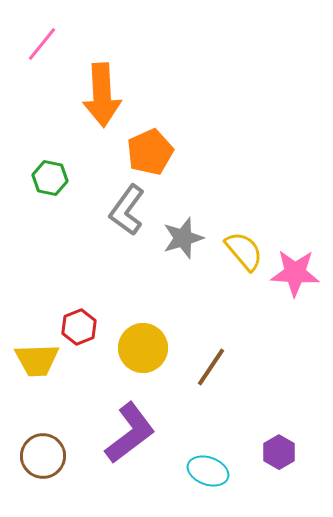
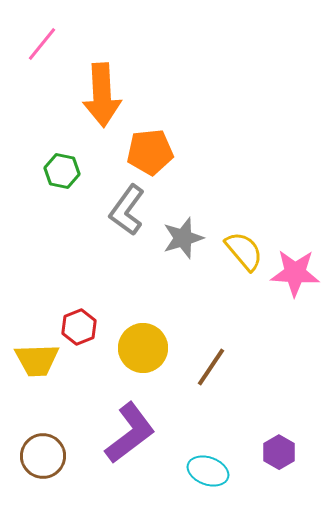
orange pentagon: rotated 18 degrees clockwise
green hexagon: moved 12 px right, 7 px up
